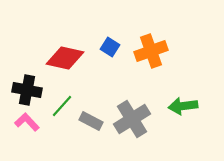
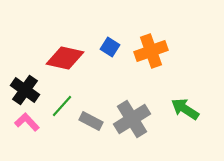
black cross: moved 2 px left; rotated 24 degrees clockwise
green arrow: moved 2 px right, 3 px down; rotated 40 degrees clockwise
